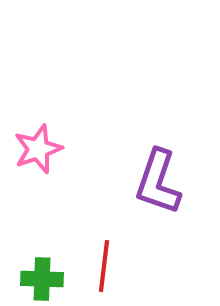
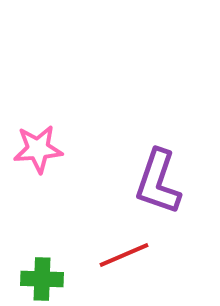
pink star: rotated 15 degrees clockwise
red line: moved 20 px right, 11 px up; rotated 60 degrees clockwise
